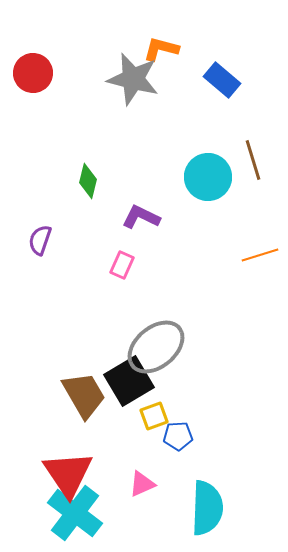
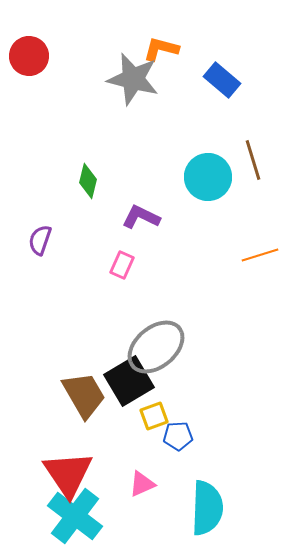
red circle: moved 4 px left, 17 px up
cyan cross: moved 3 px down
